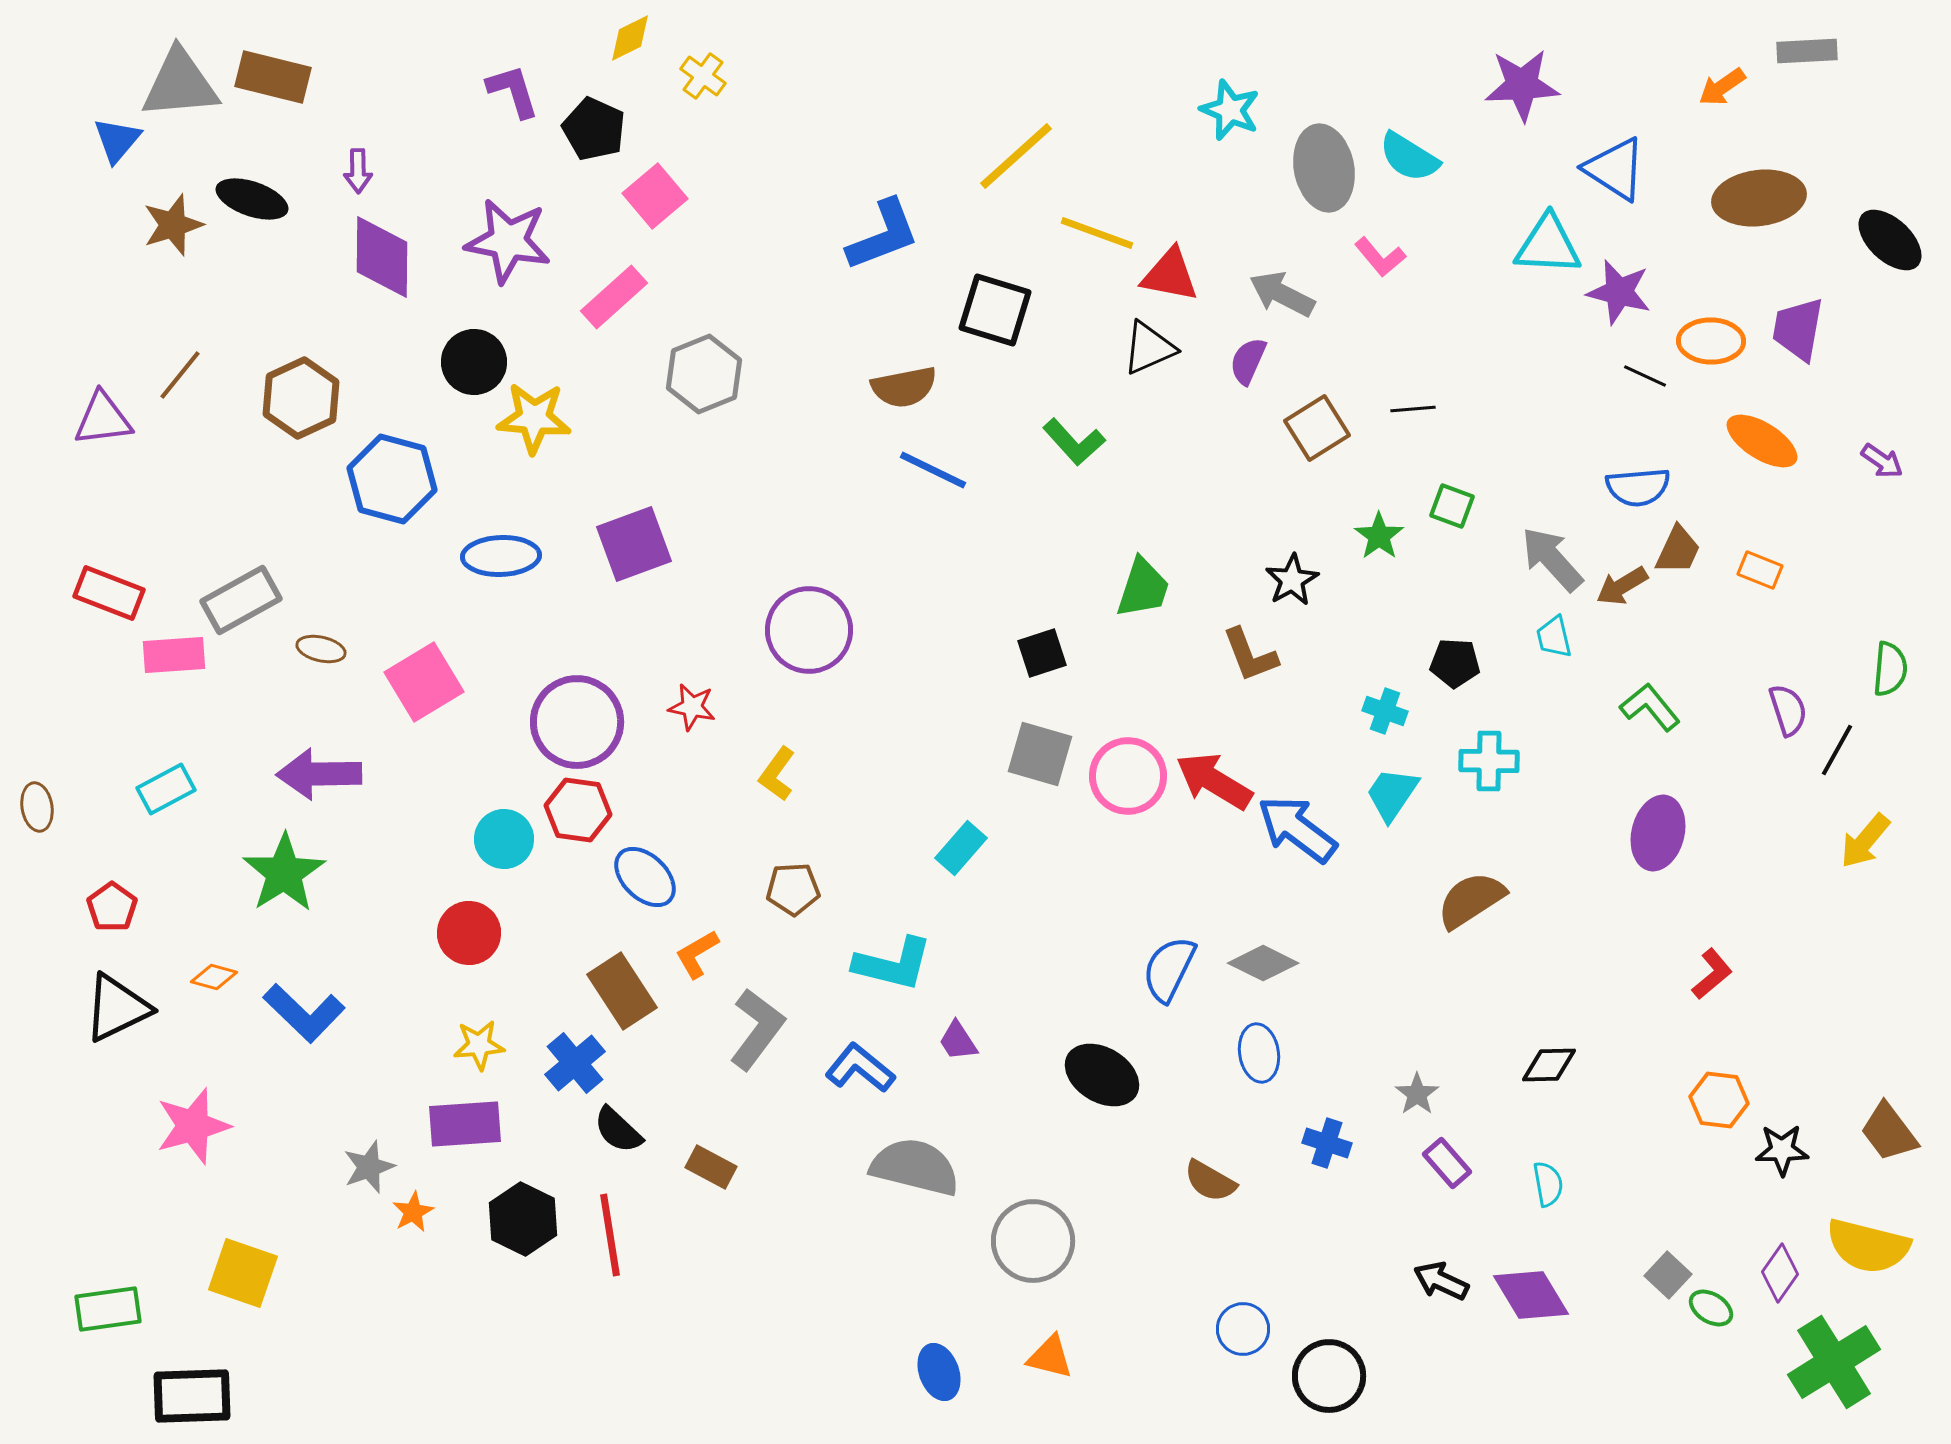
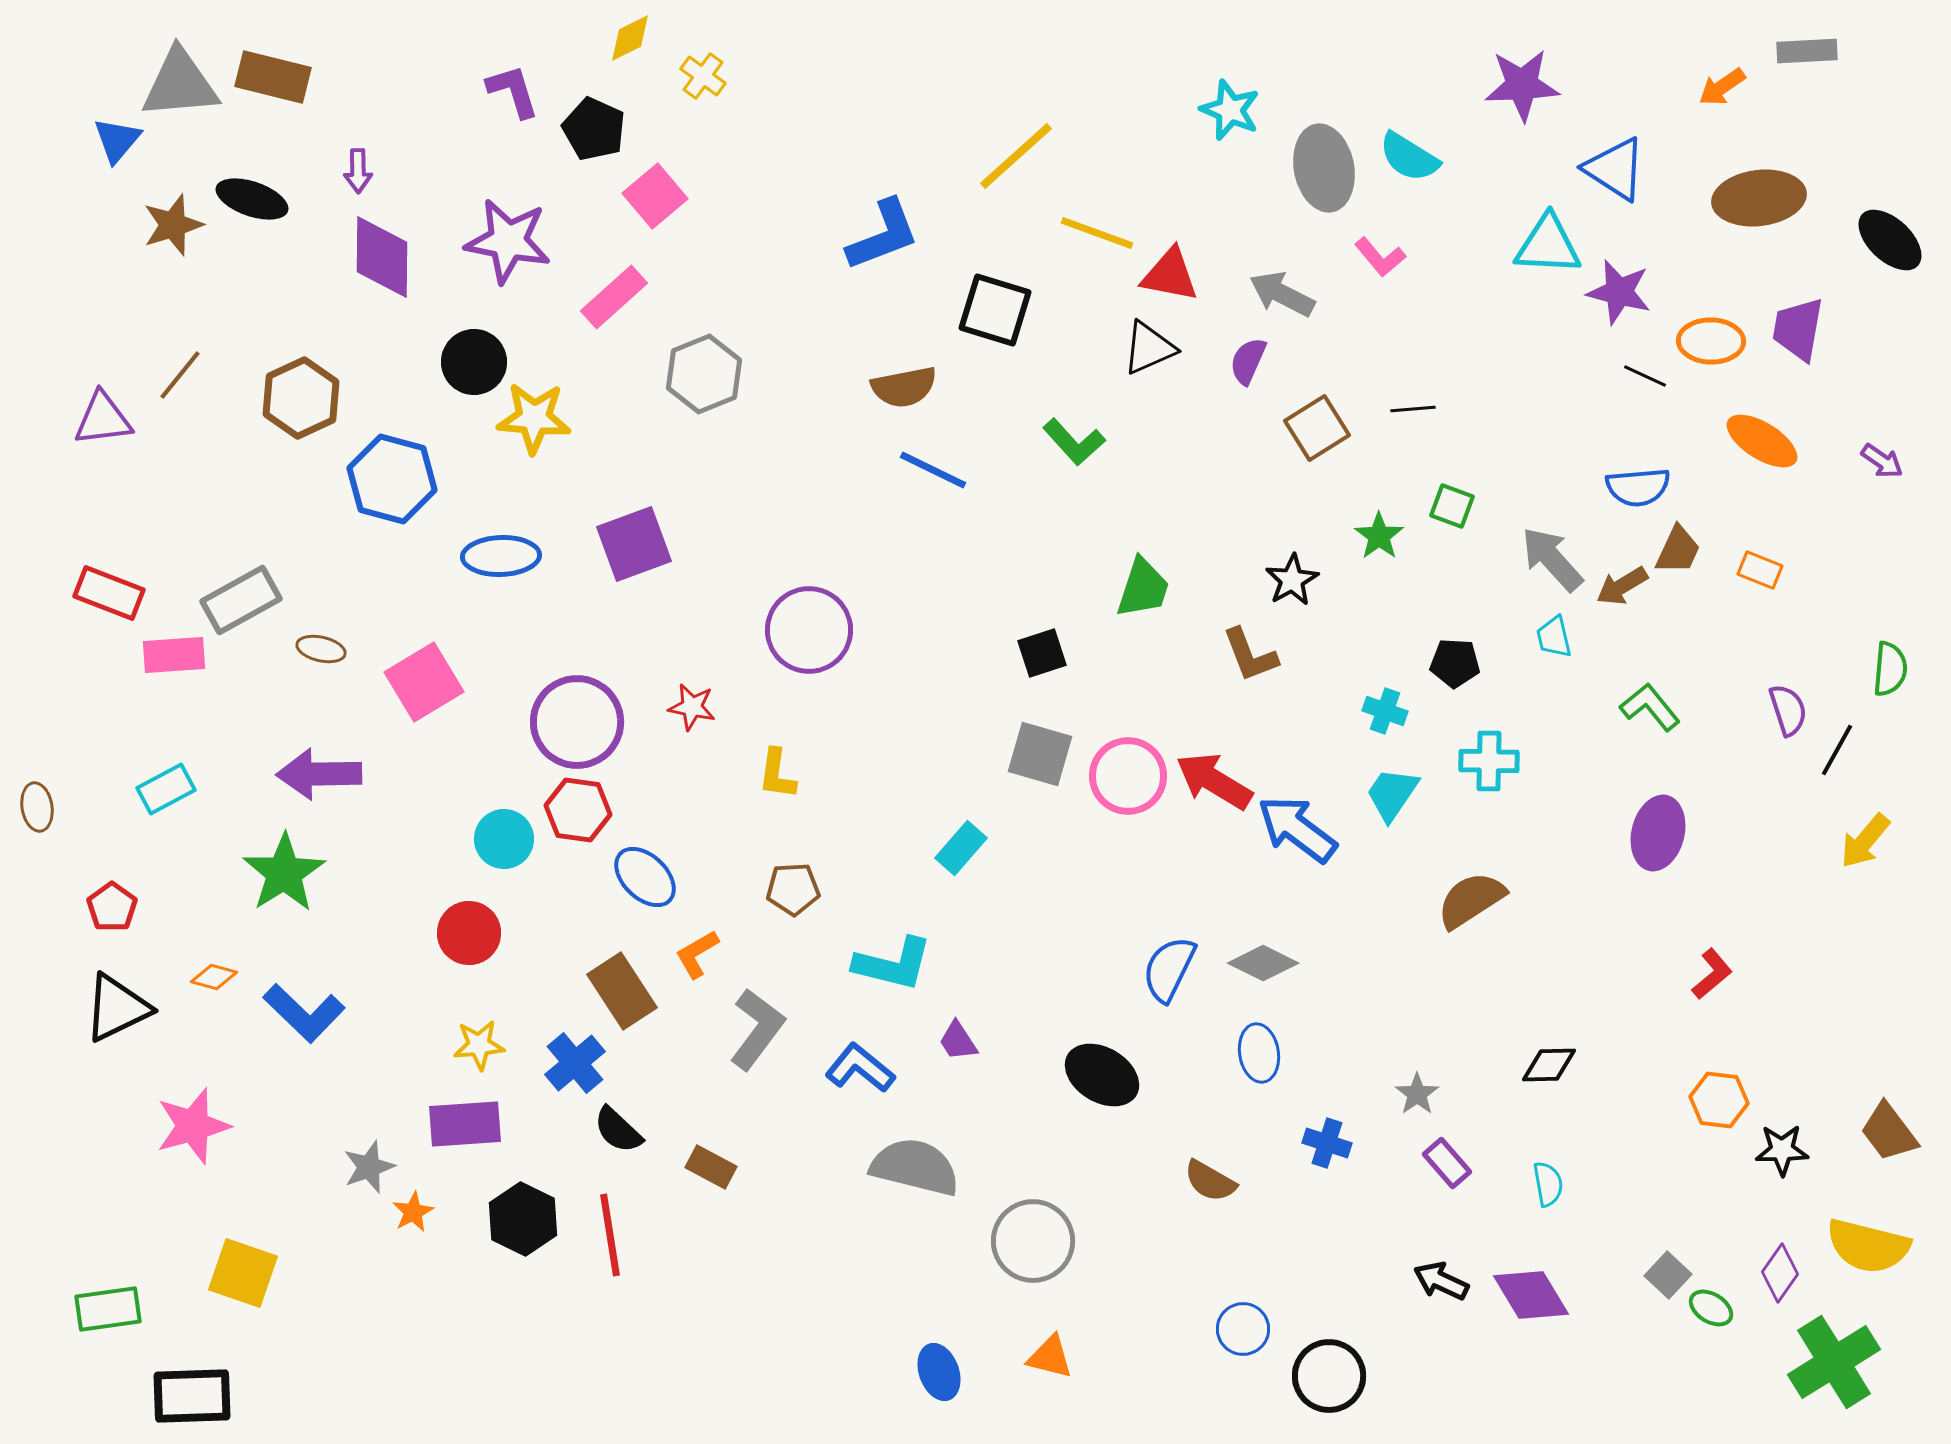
yellow L-shape at (777, 774): rotated 28 degrees counterclockwise
